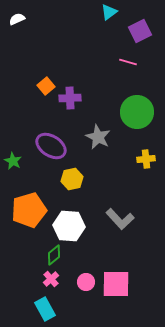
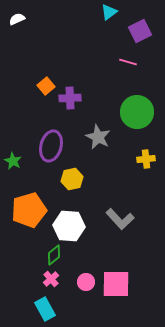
purple ellipse: rotated 72 degrees clockwise
